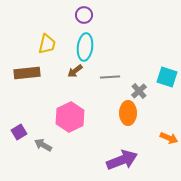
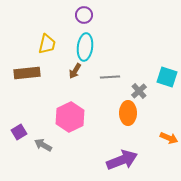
brown arrow: rotated 21 degrees counterclockwise
